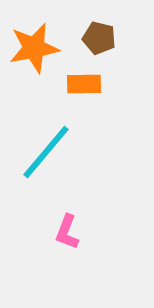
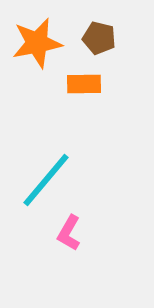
orange star: moved 3 px right, 5 px up
cyan line: moved 28 px down
pink L-shape: moved 2 px right, 1 px down; rotated 9 degrees clockwise
